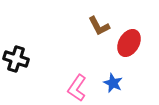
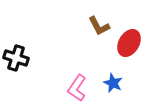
black cross: moved 1 px up
